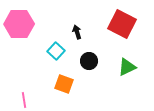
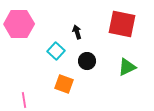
red square: rotated 16 degrees counterclockwise
black circle: moved 2 px left
